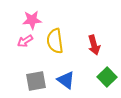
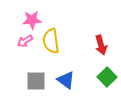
yellow semicircle: moved 4 px left
red arrow: moved 7 px right
gray square: rotated 10 degrees clockwise
